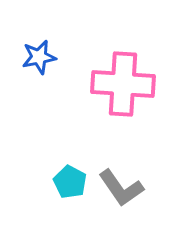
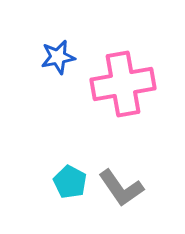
blue star: moved 19 px right
pink cross: rotated 14 degrees counterclockwise
